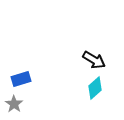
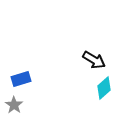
cyan diamond: moved 9 px right
gray star: moved 1 px down
